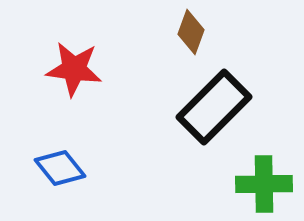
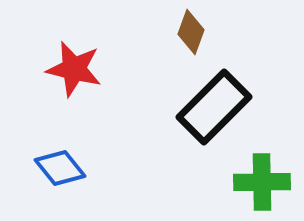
red star: rotated 6 degrees clockwise
green cross: moved 2 px left, 2 px up
